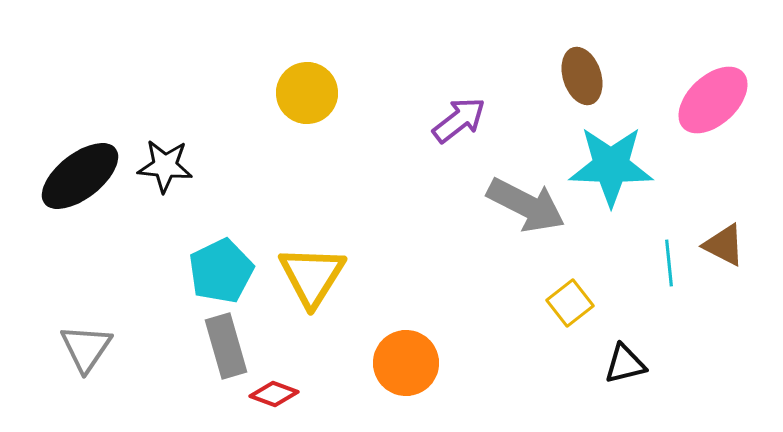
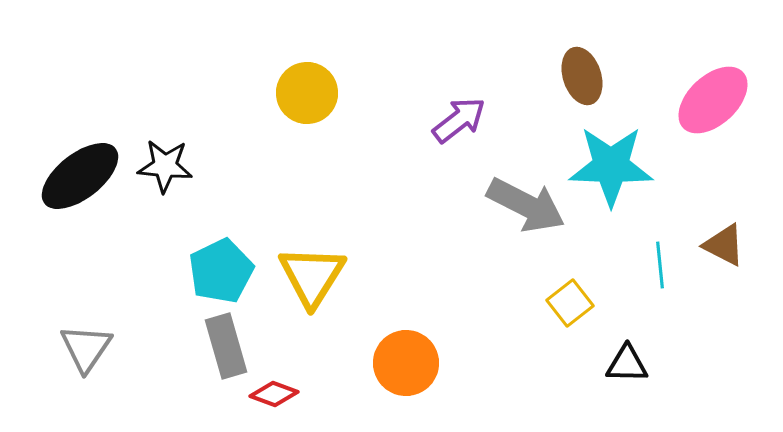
cyan line: moved 9 px left, 2 px down
black triangle: moved 2 px right; rotated 15 degrees clockwise
